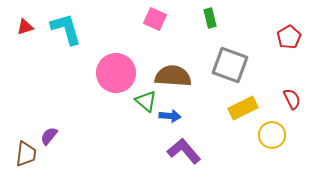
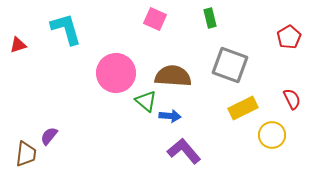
red triangle: moved 7 px left, 18 px down
